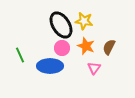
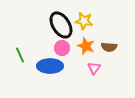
brown semicircle: rotated 112 degrees counterclockwise
